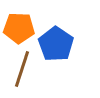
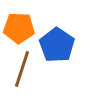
blue pentagon: moved 1 px right, 1 px down
